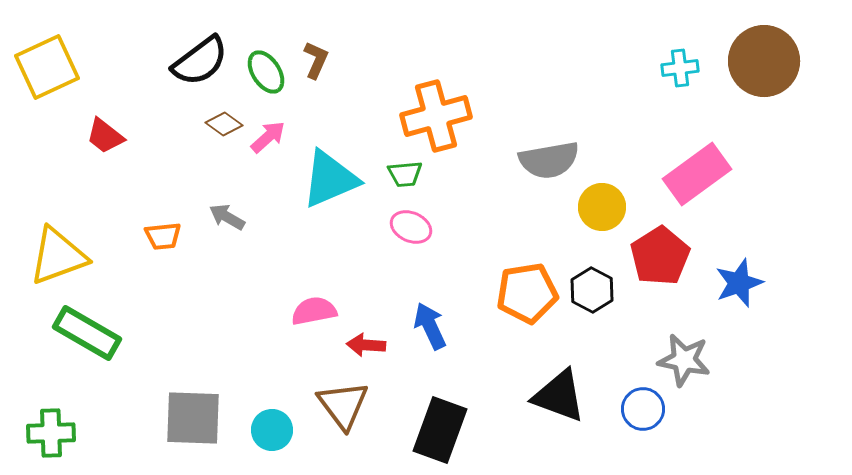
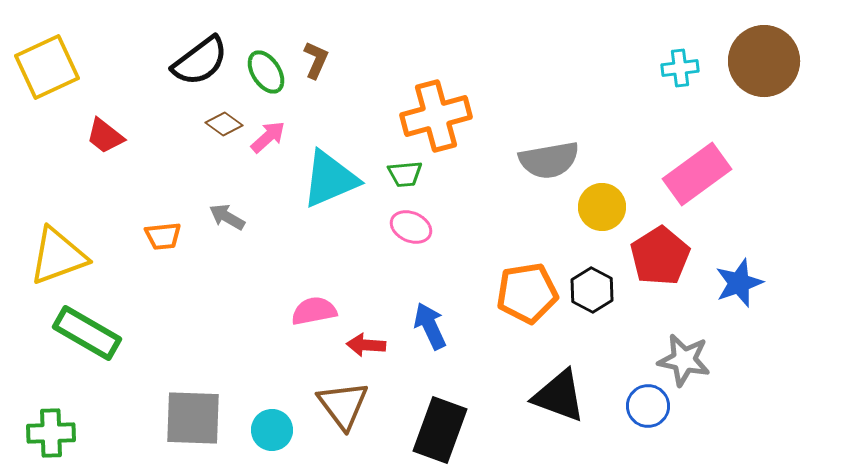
blue circle: moved 5 px right, 3 px up
